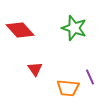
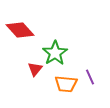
green star: moved 19 px left, 25 px down; rotated 20 degrees clockwise
red triangle: rotated 14 degrees clockwise
orange trapezoid: moved 2 px left, 4 px up
